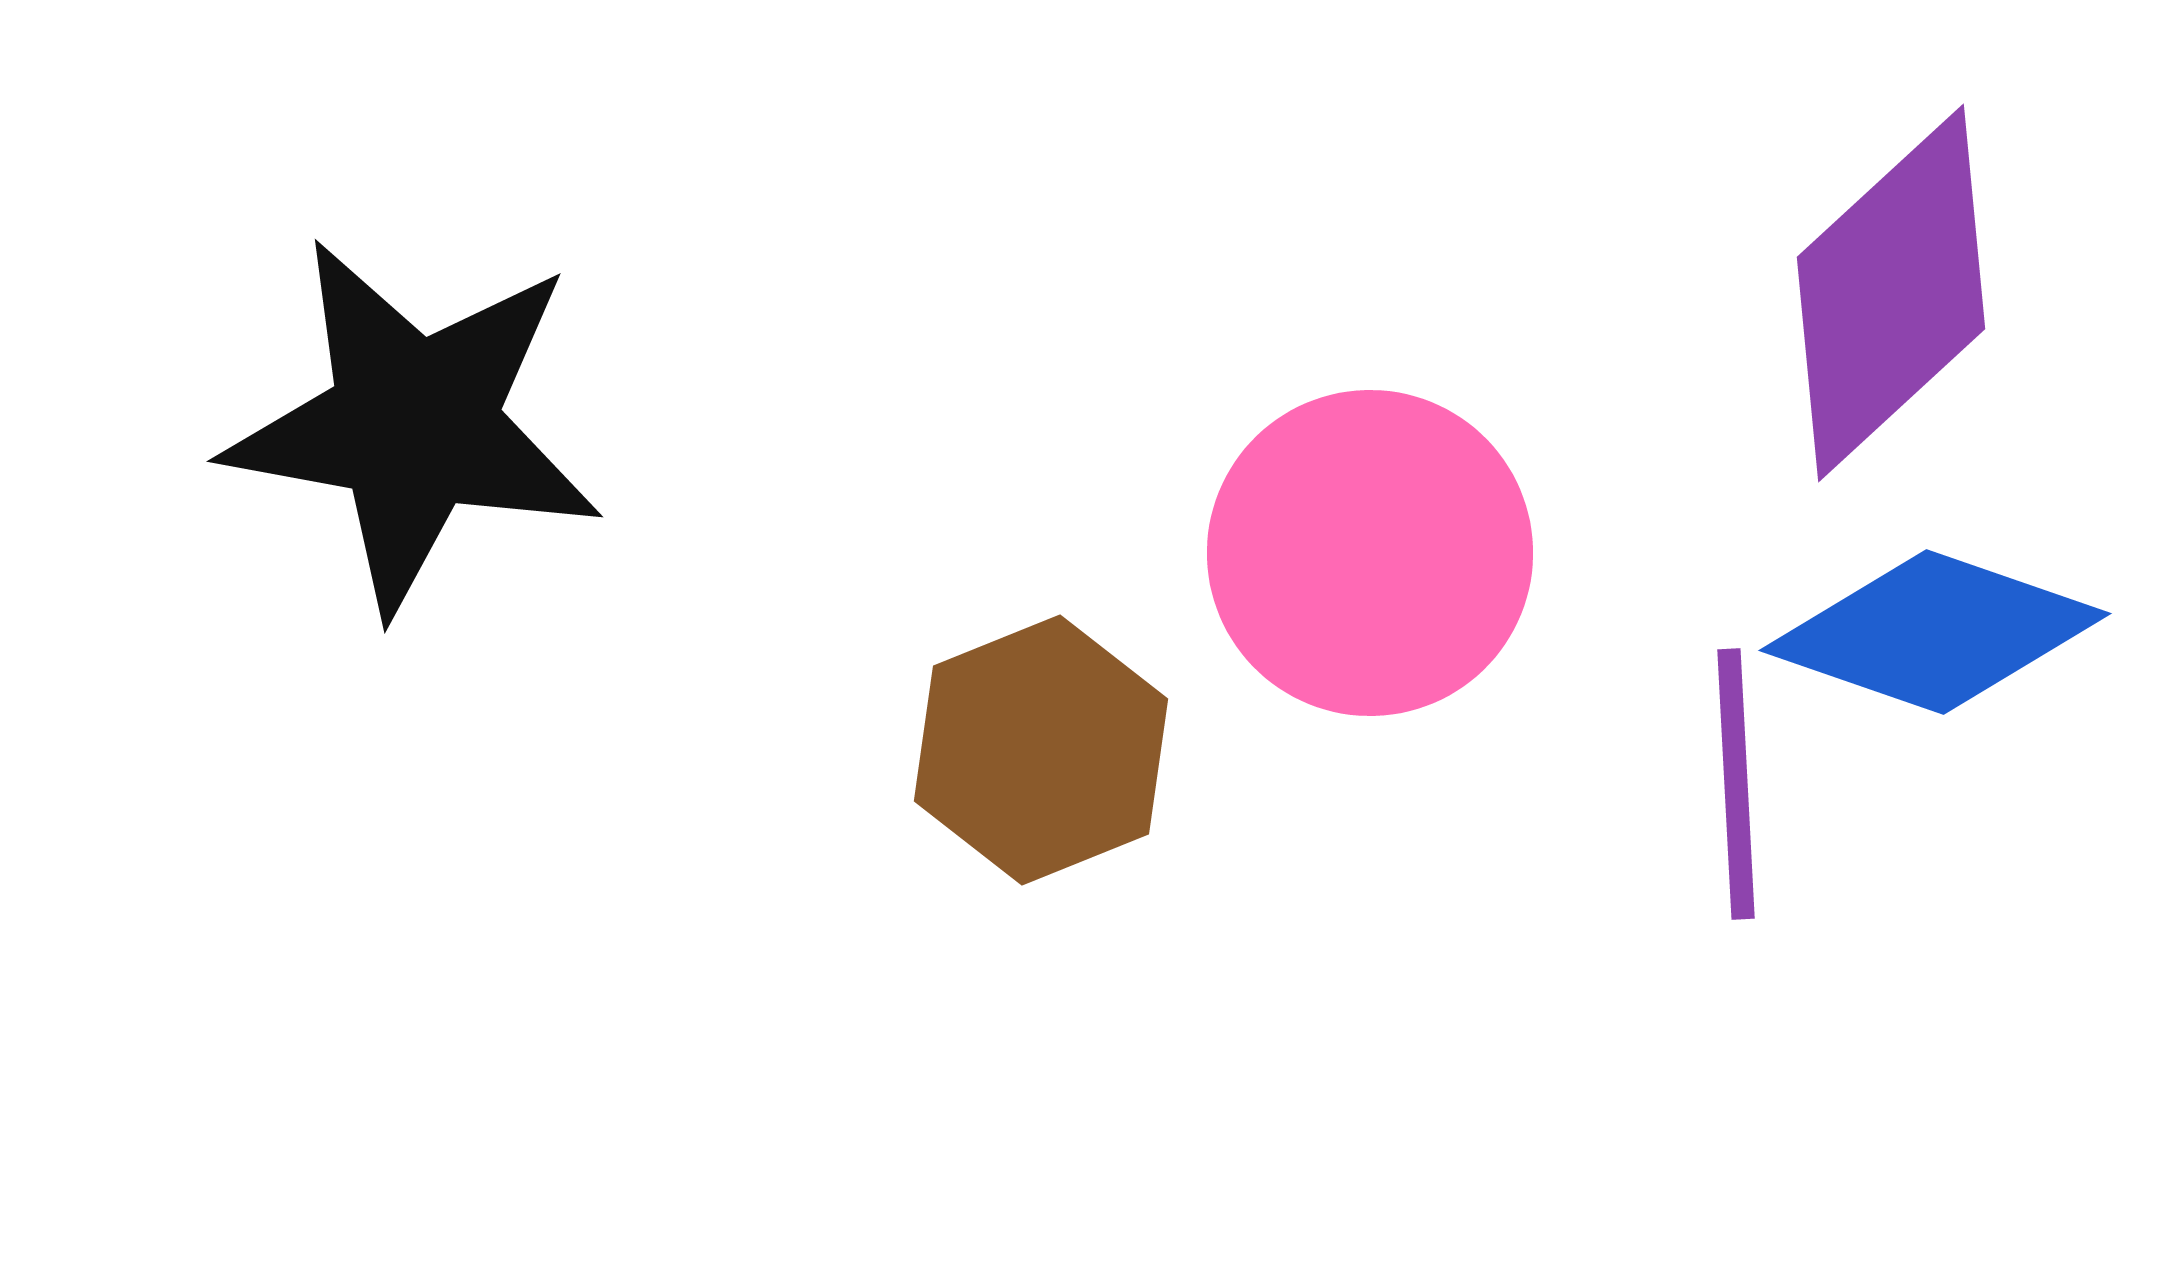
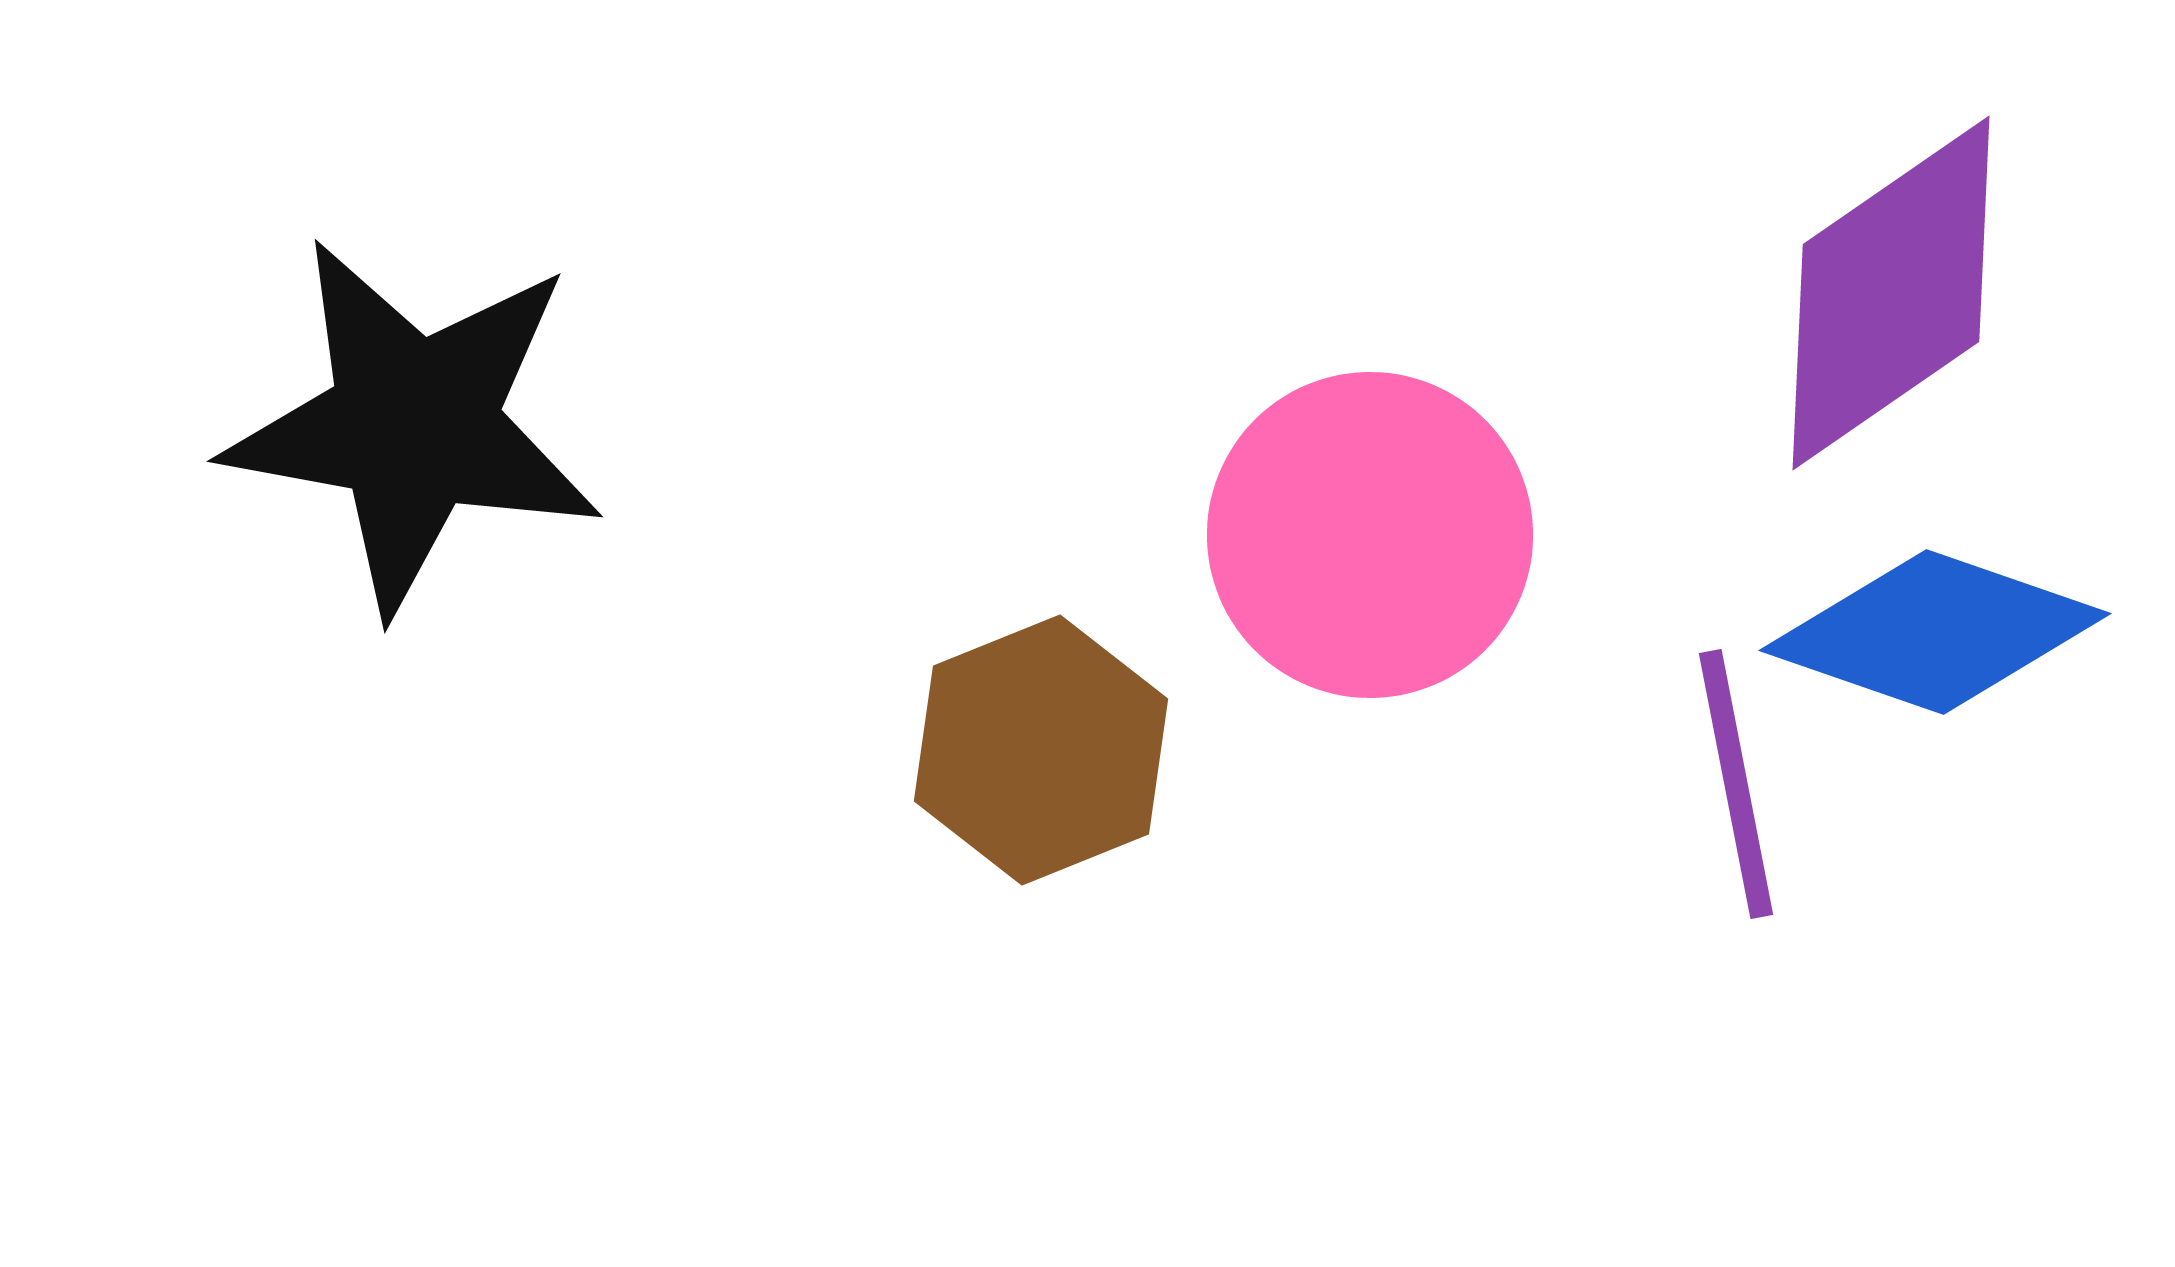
purple diamond: rotated 8 degrees clockwise
pink circle: moved 18 px up
purple line: rotated 8 degrees counterclockwise
